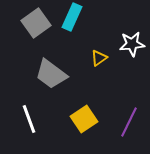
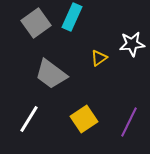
white line: rotated 52 degrees clockwise
